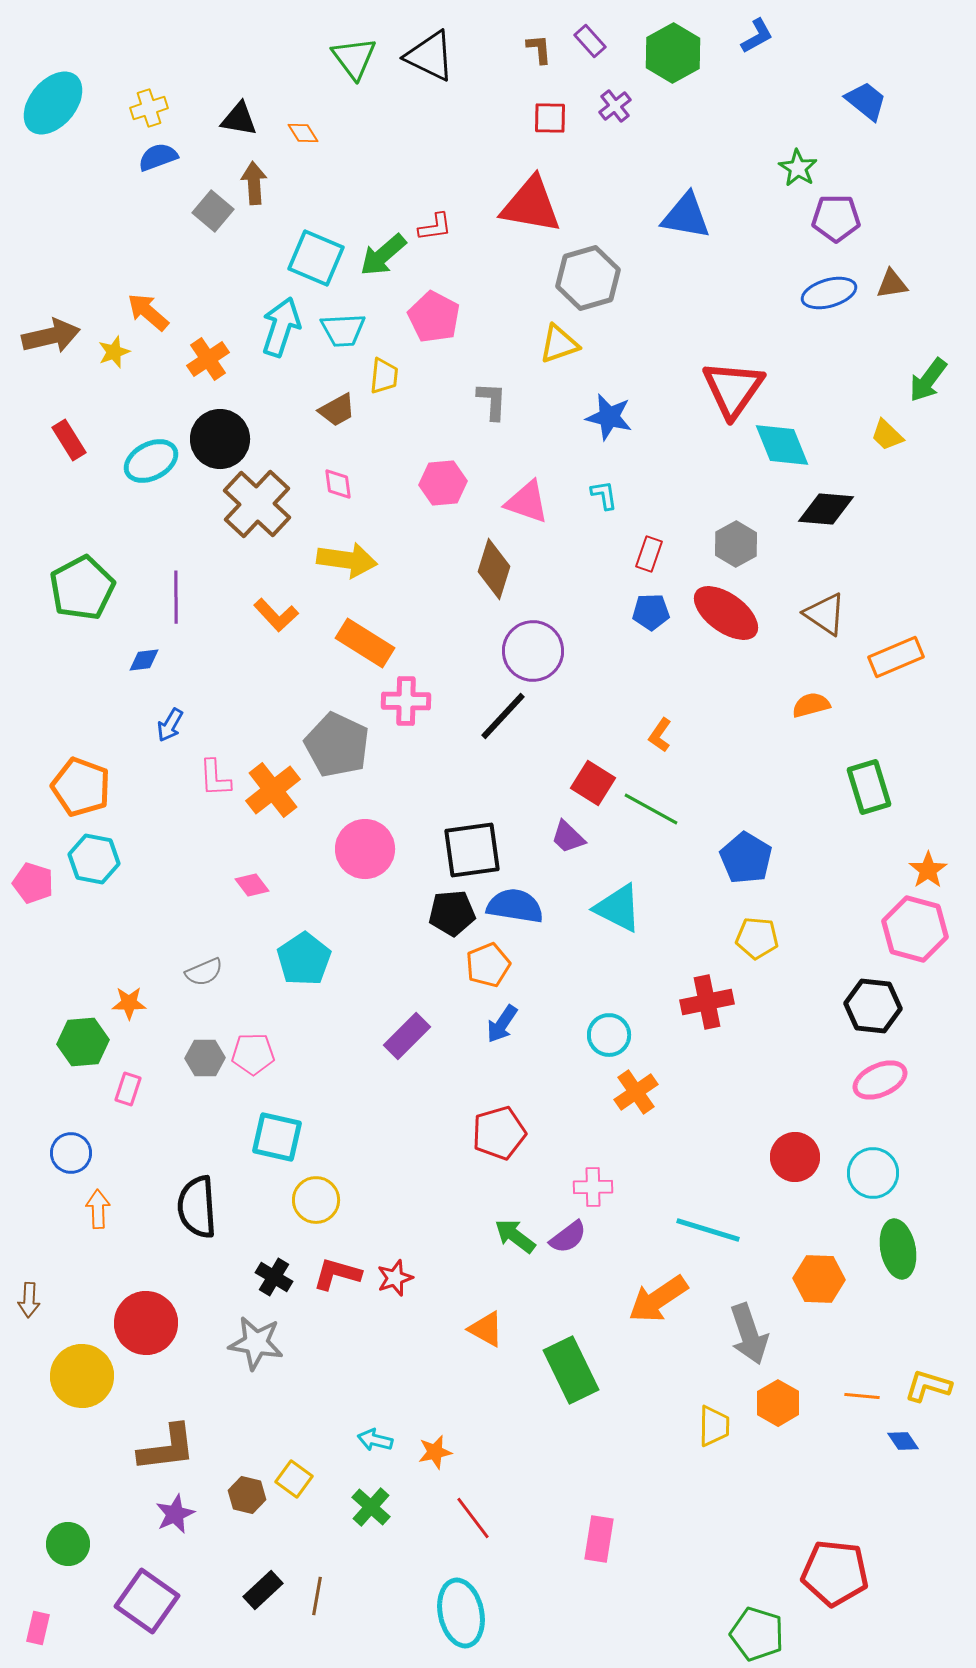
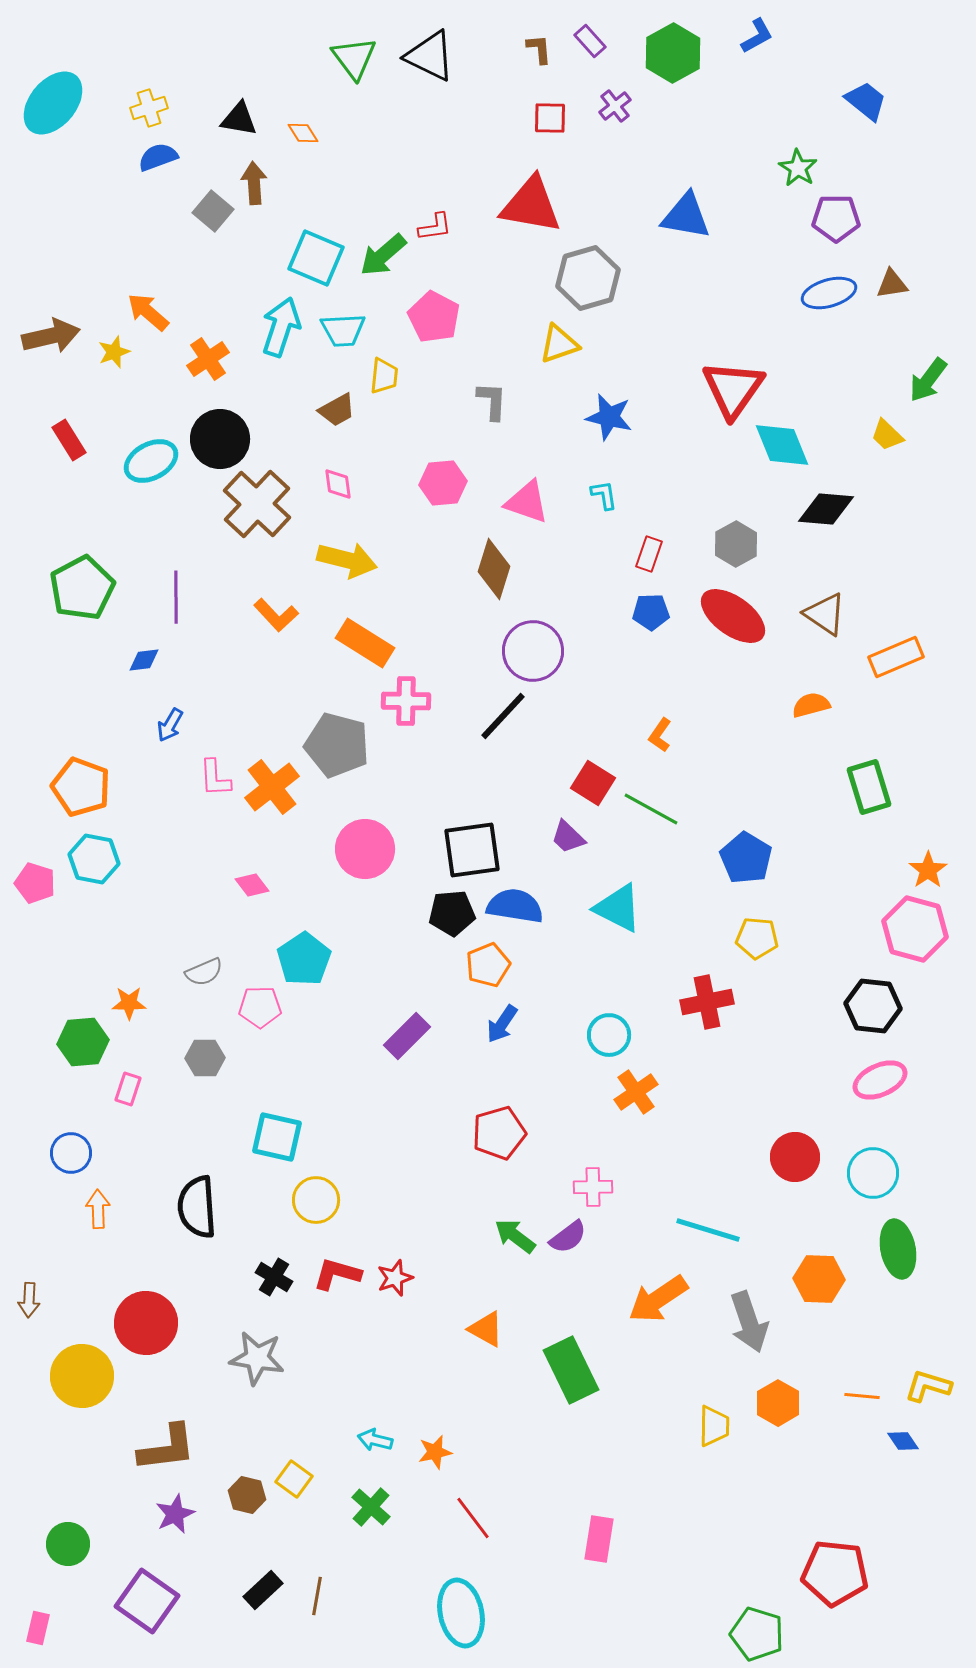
yellow arrow at (347, 560): rotated 6 degrees clockwise
red ellipse at (726, 613): moved 7 px right, 3 px down
gray pentagon at (337, 745): rotated 10 degrees counterclockwise
orange cross at (273, 790): moved 1 px left, 3 px up
pink pentagon at (33, 883): moved 2 px right
pink pentagon at (253, 1054): moved 7 px right, 47 px up
gray arrow at (749, 1334): moved 12 px up
gray star at (256, 1343): moved 1 px right, 15 px down
